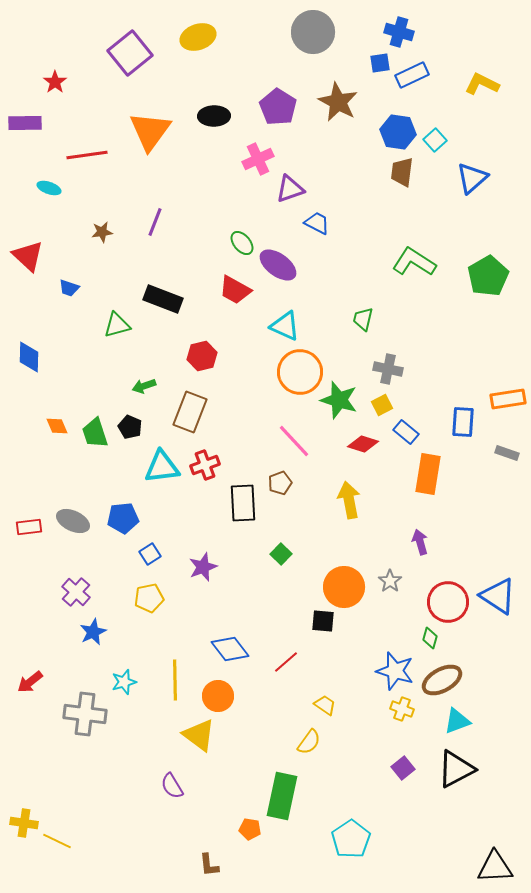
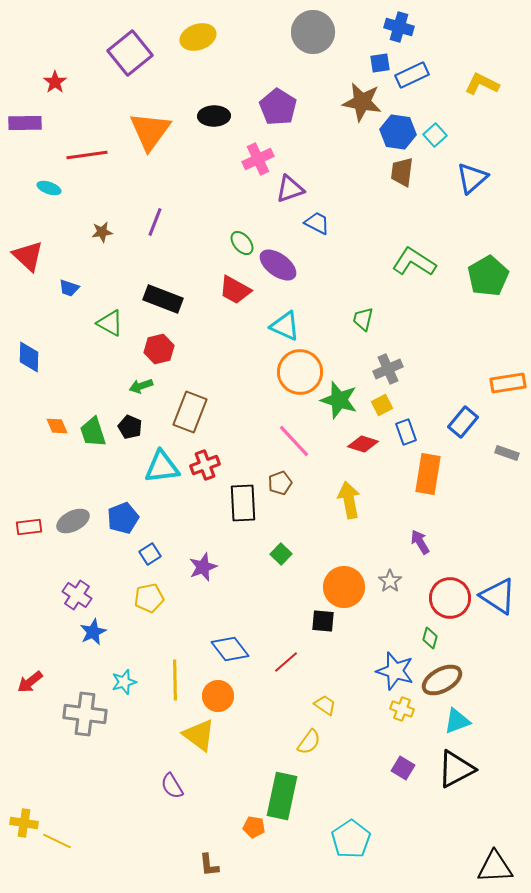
blue cross at (399, 32): moved 5 px up
brown star at (338, 102): moved 24 px right; rotated 18 degrees counterclockwise
cyan square at (435, 140): moved 5 px up
green triangle at (117, 325): moved 7 px left, 2 px up; rotated 44 degrees clockwise
red hexagon at (202, 356): moved 43 px left, 7 px up
gray cross at (388, 369): rotated 36 degrees counterclockwise
green arrow at (144, 386): moved 3 px left
orange rectangle at (508, 399): moved 16 px up
blue rectangle at (463, 422): rotated 36 degrees clockwise
blue rectangle at (406, 432): rotated 30 degrees clockwise
green trapezoid at (95, 433): moved 2 px left, 1 px up
blue pentagon at (123, 518): rotated 16 degrees counterclockwise
gray ellipse at (73, 521): rotated 52 degrees counterclockwise
purple arrow at (420, 542): rotated 15 degrees counterclockwise
purple cross at (76, 592): moved 1 px right, 3 px down; rotated 8 degrees counterclockwise
red circle at (448, 602): moved 2 px right, 4 px up
purple square at (403, 768): rotated 20 degrees counterclockwise
orange pentagon at (250, 829): moved 4 px right, 2 px up
